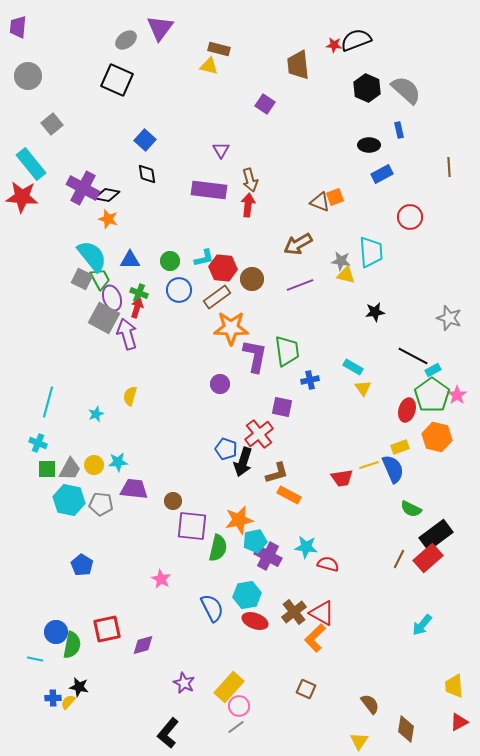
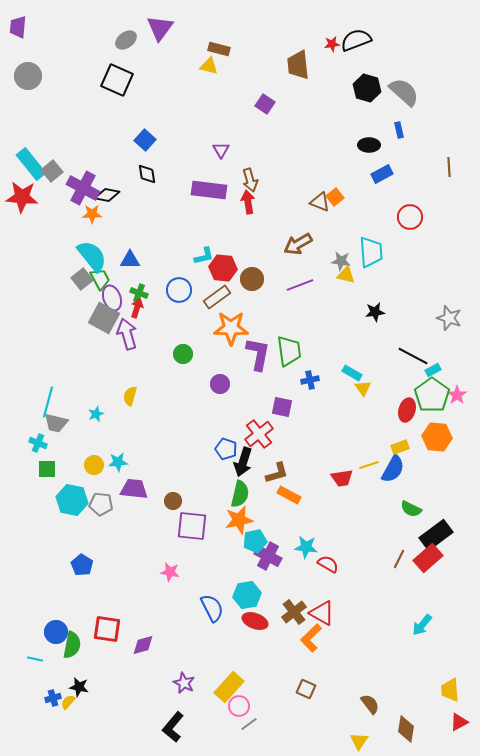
red star at (334, 45): moved 2 px left, 1 px up; rotated 14 degrees counterclockwise
black hexagon at (367, 88): rotated 8 degrees counterclockwise
gray semicircle at (406, 90): moved 2 px left, 2 px down
gray square at (52, 124): moved 47 px down
orange square at (335, 197): rotated 18 degrees counterclockwise
red arrow at (248, 205): moved 3 px up; rotated 15 degrees counterclockwise
orange star at (108, 219): moved 16 px left, 5 px up; rotated 18 degrees counterclockwise
cyan L-shape at (204, 258): moved 2 px up
green circle at (170, 261): moved 13 px right, 93 px down
gray square at (82, 279): rotated 25 degrees clockwise
green trapezoid at (287, 351): moved 2 px right
purple L-shape at (255, 356): moved 3 px right, 2 px up
cyan rectangle at (353, 367): moved 1 px left, 6 px down
orange hexagon at (437, 437): rotated 8 degrees counterclockwise
gray trapezoid at (70, 469): moved 14 px left, 46 px up; rotated 75 degrees clockwise
blue semicircle at (393, 469): rotated 52 degrees clockwise
cyan hexagon at (69, 500): moved 3 px right
green semicircle at (218, 548): moved 22 px right, 54 px up
red semicircle at (328, 564): rotated 15 degrees clockwise
pink star at (161, 579): moved 9 px right, 7 px up; rotated 18 degrees counterclockwise
red square at (107, 629): rotated 20 degrees clockwise
orange L-shape at (315, 638): moved 4 px left
yellow trapezoid at (454, 686): moved 4 px left, 4 px down
blue cross at (53, 698): rotated 14 degrees counterclockwise
gray line at (236, 727): moved 13 px right, 3 px up
black L-shape at (168, 733): moved 5 px right, 6 px up
